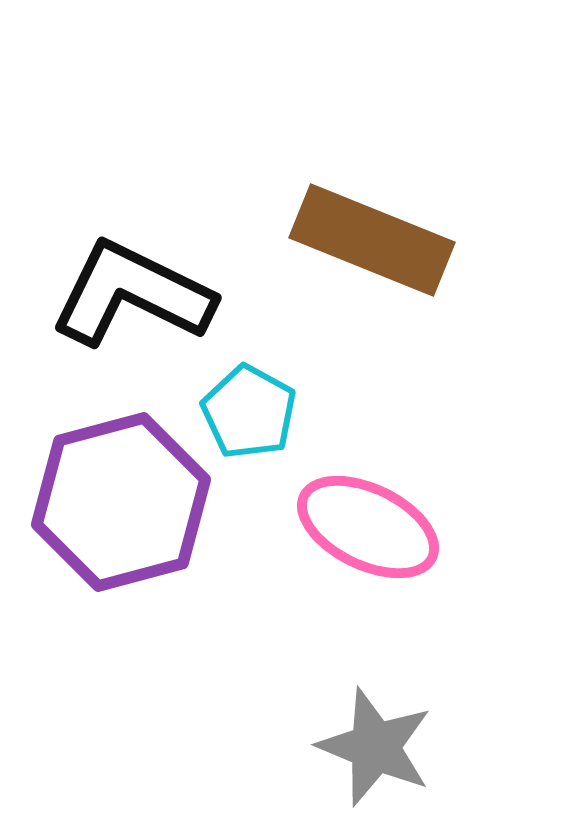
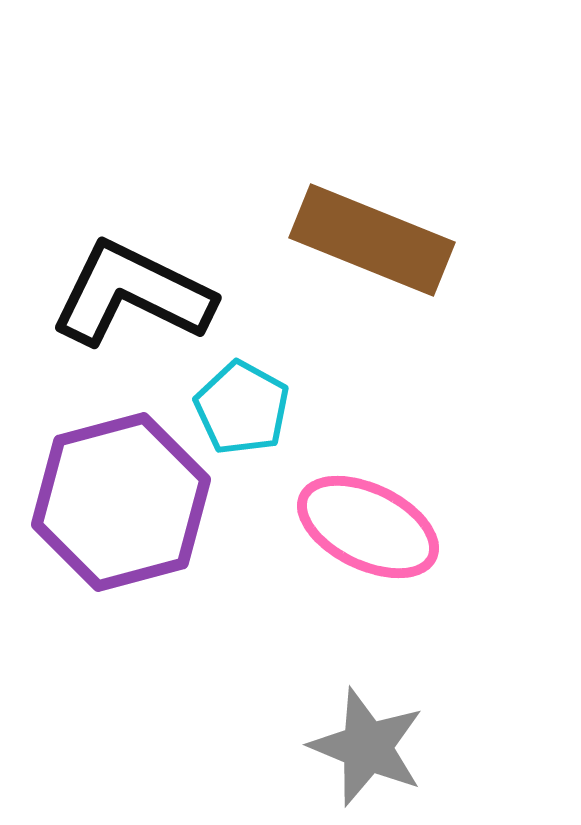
cyan pentagon: moved 7 px left, 4 px up
gray star: moved 8 px left
